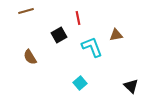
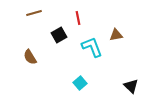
brown line: moved 8 px right, 2 px down
